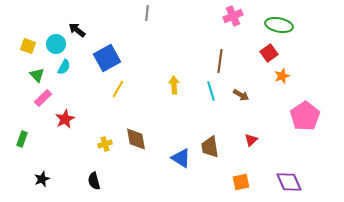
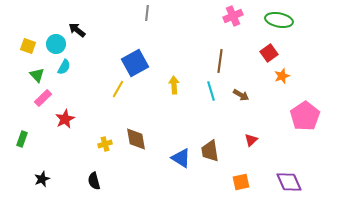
green ellipse: moved 5 px up
blue square: moved 28 px right, 5 px down
brown trapezoid: moved 4 px down
